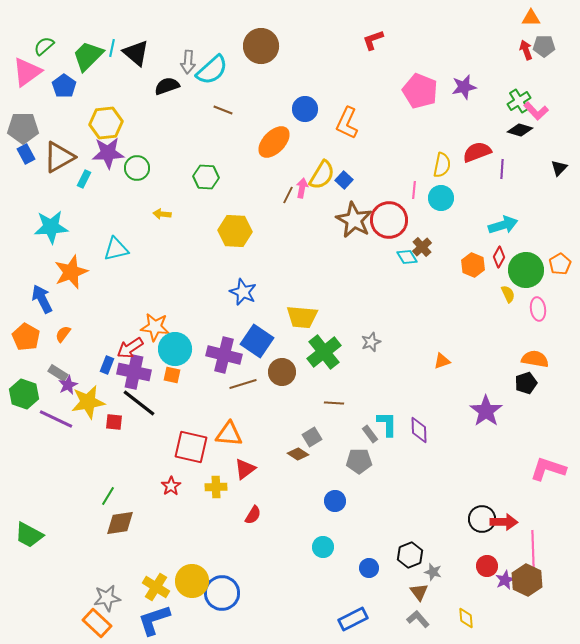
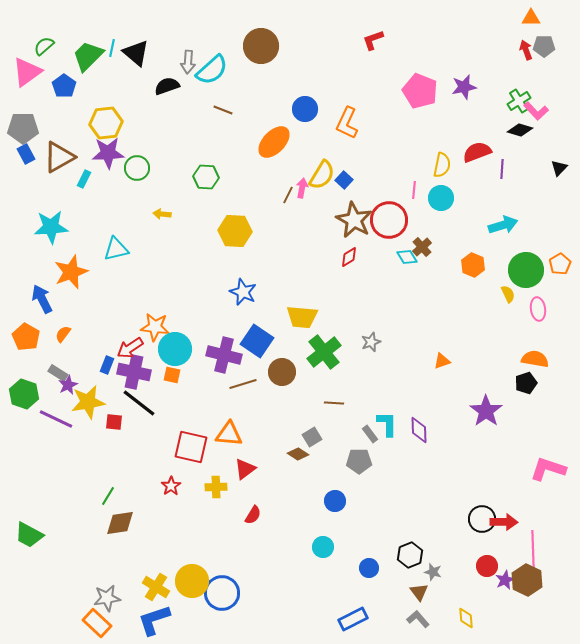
red diamond at (499, 257): moved 150 px left; rotated 30 degrees clockwise
